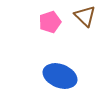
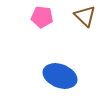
pink pentagon: moved 8 px left, 5 px up; rotated 25 degrees clockwise
